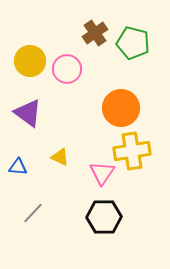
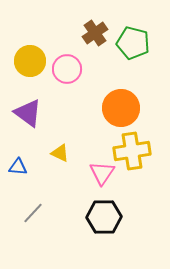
yellow triangle: moved 4 px up
